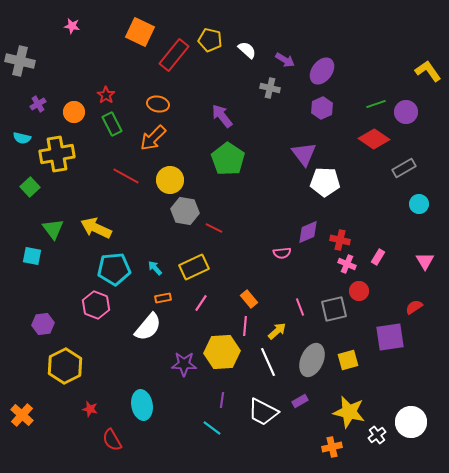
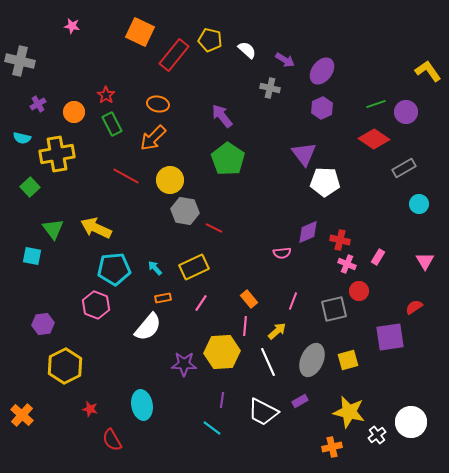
pink line at (300, 307): moved 7 px left, 6 px up; rotated 42 degrees clockwise
